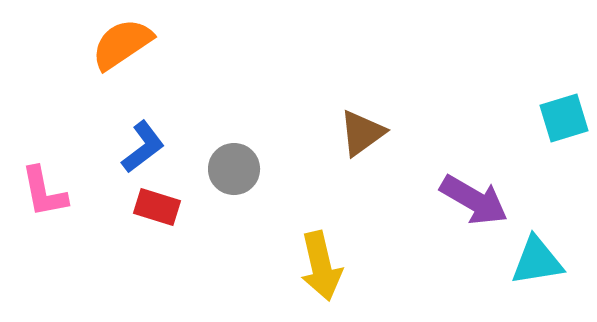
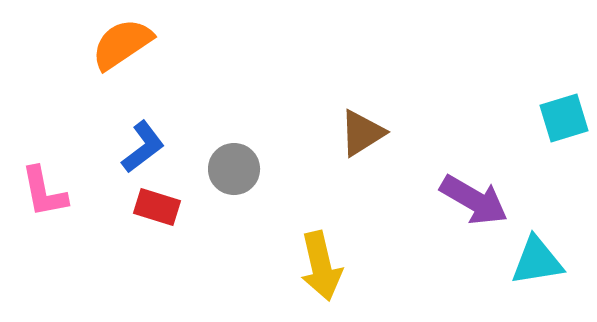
brown triangle: rotated 4 degrees clockwise
